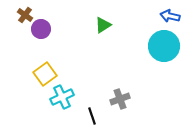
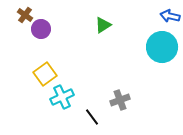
cyan circle: moved 2 px left, 1 px down
gray cross: moved 1 px down
black line: moved 1 px down; rotated 18 degrees counterclockwise
